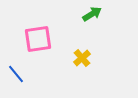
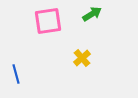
pink square: moved 10 px right, 18 px up
blue line: rotated 24 degrees clockwise
